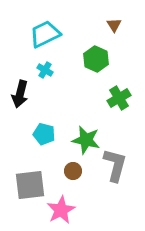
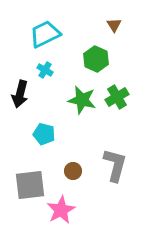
green cross: moved 2 px left, 1 px up
green star: moved 4 px left, 40 px up
